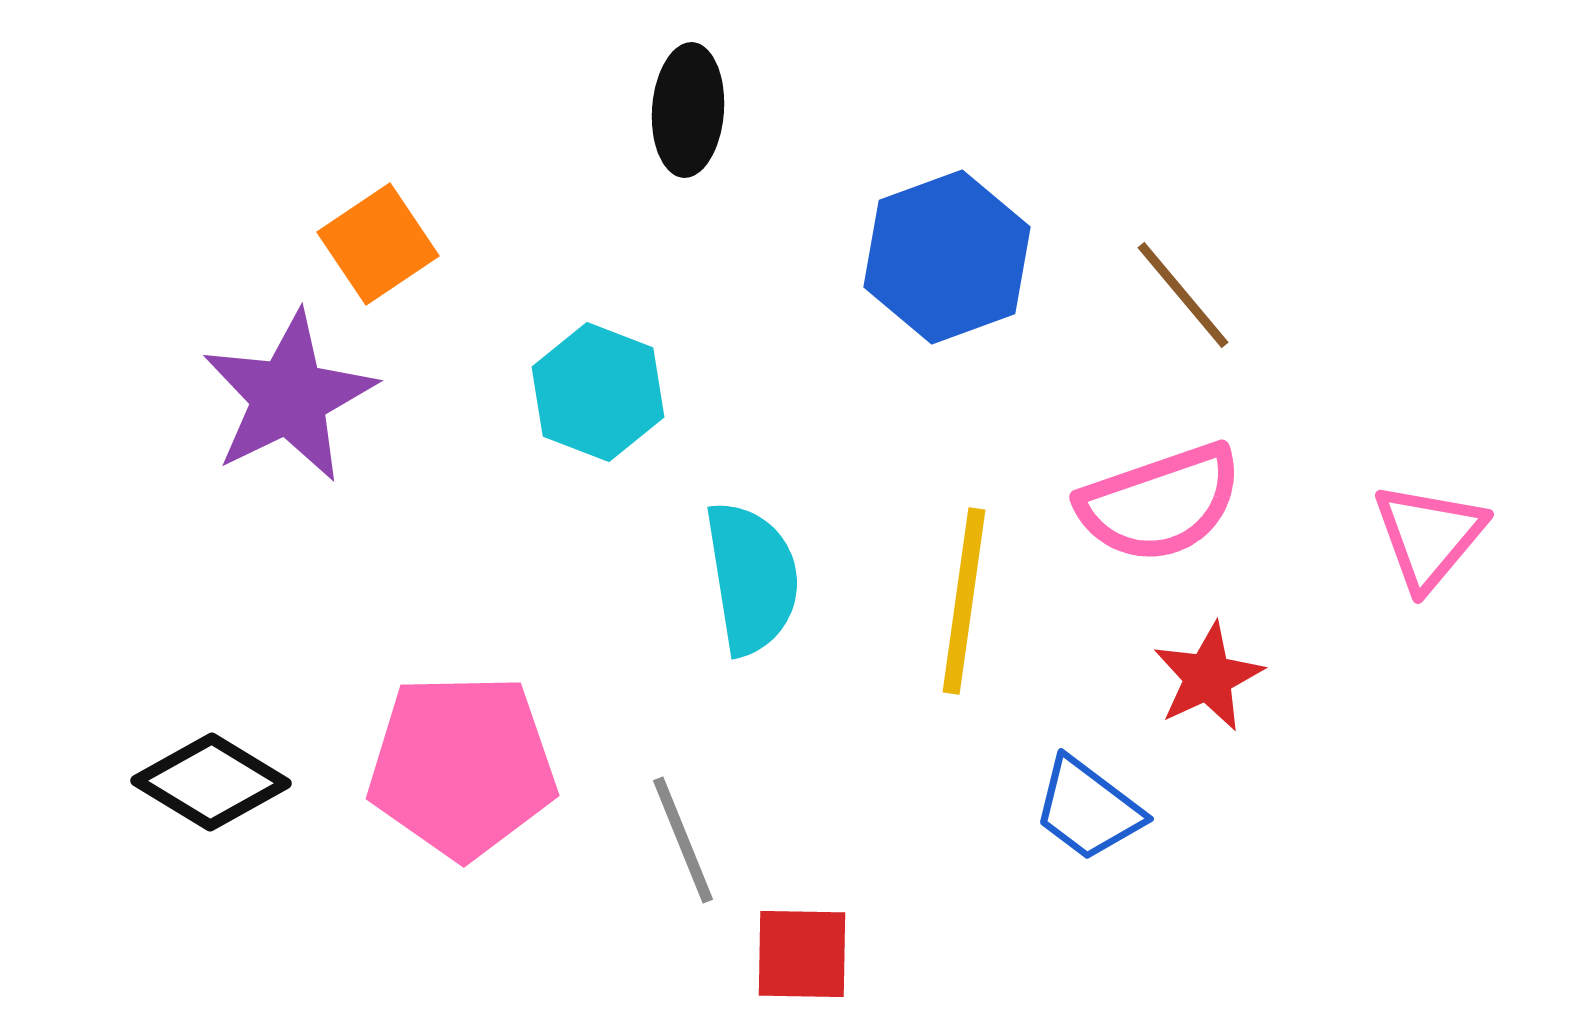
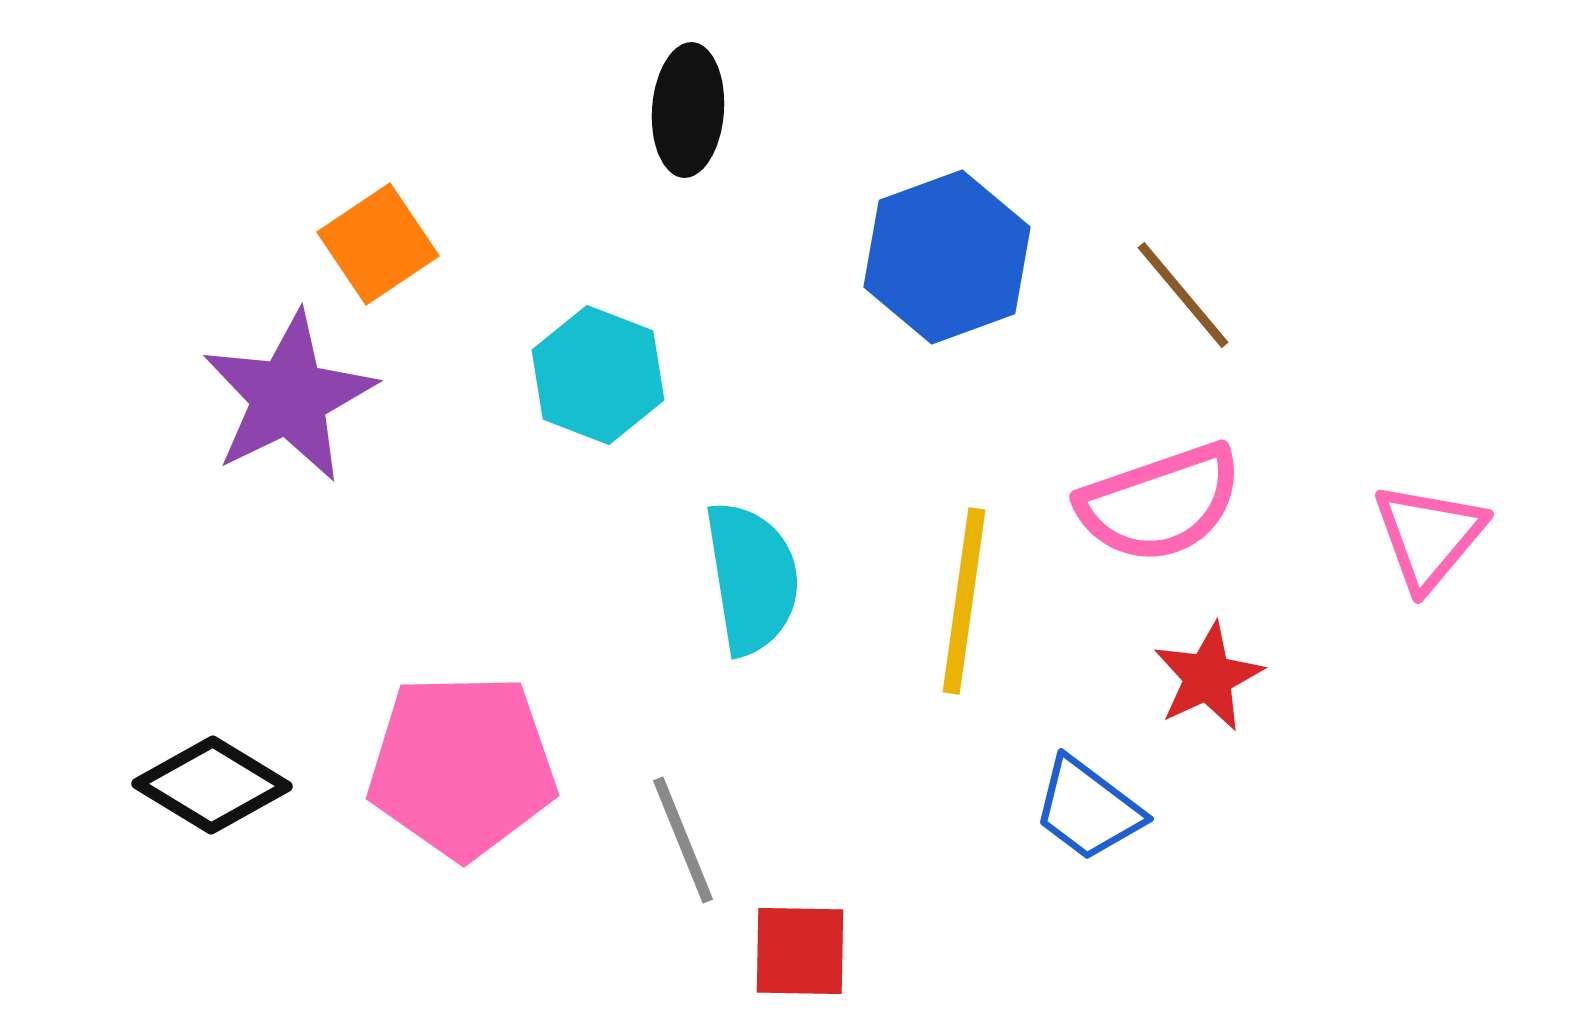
cyan hexagon: moved 17 px up
black diamond: moved 1 px right, 3 px down
red square: moved 2 px left, 3 px up
